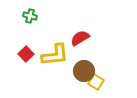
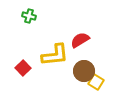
green cross: moved 1 px left
red semicircle: moved 2 px down
red square: moved 3 px left, 14 px down
